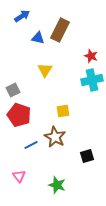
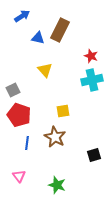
yellow triangle: rotated 14 degrees counterclockwise
blue line: moved 4 px left, 2 px up; rotated 56 degrees counterclockwise
black square: moved 7 px right, 1 px up
